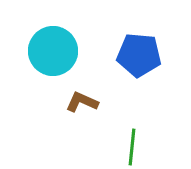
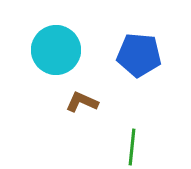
cyan circle: moved 3 px right, 1 px up
